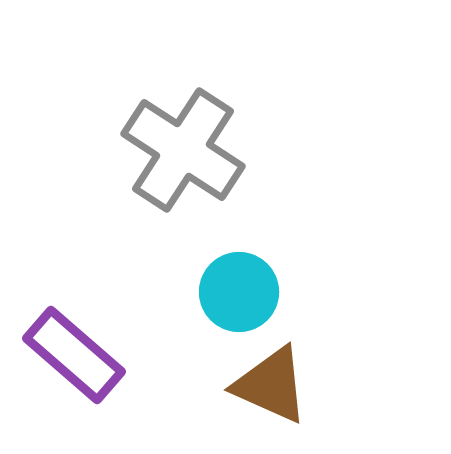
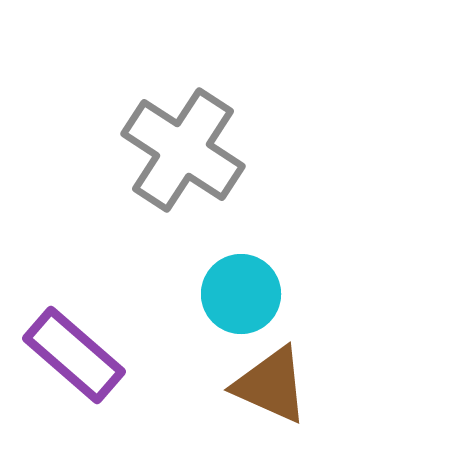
cyan circle: moved 2 px right, 2 px down
